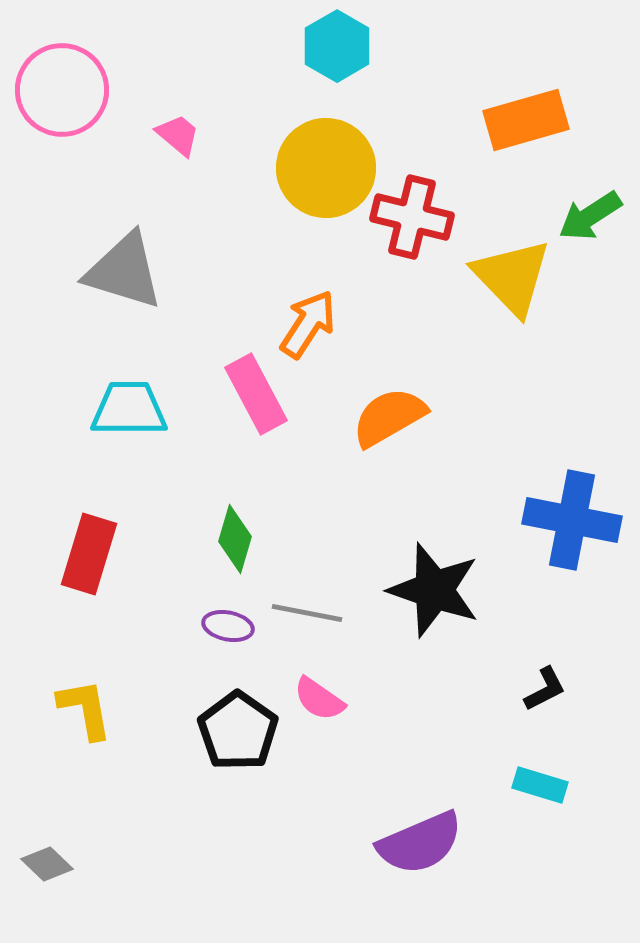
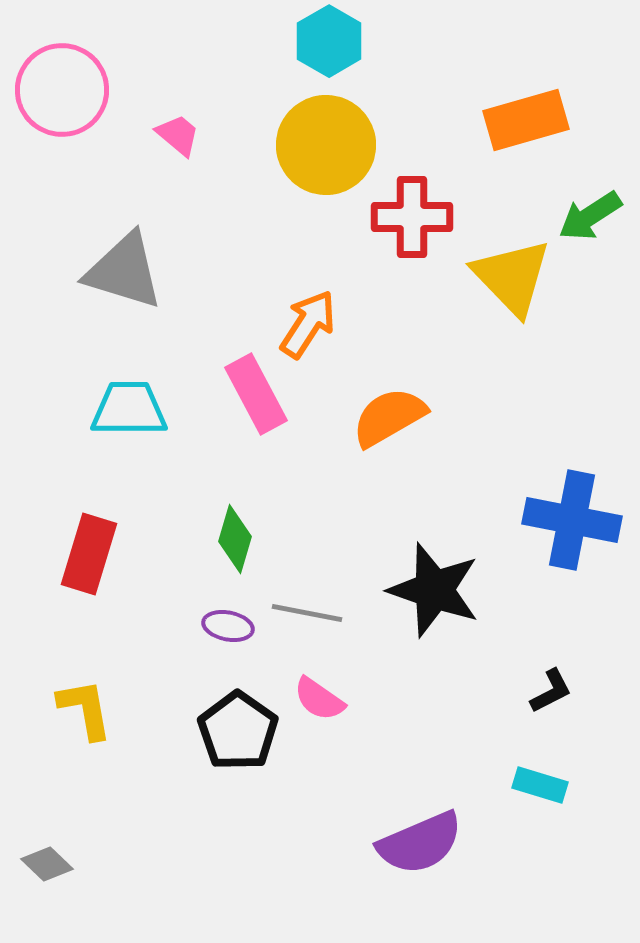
cyan hexagon: moved 8 px left, 5 px up
yellow circle: moved 23 px up
red cross: rotated 14 degrees counterclockwise
black L-shape: moved 6 px right, 2 px down
